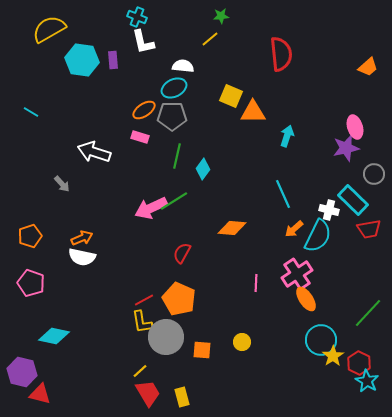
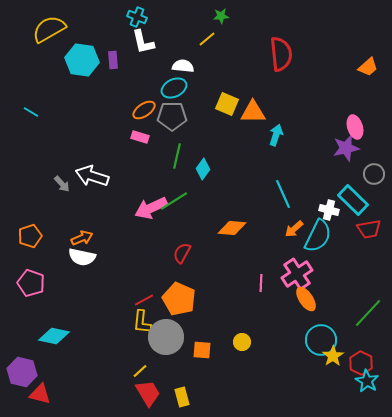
yellow line at (210, 39): moved 3 px left
yellow square at (231, 96): moved 4 px left, 8 px down
cyan arrow at (287, 136): moved 11 px left, 1 px up
white arrow at (94, 152): moved 2 px left, 24 px down
pink line at (256, 283): moved 5 px right
yellow L-shape at (142, 322): rotated 15 degrees clockwise
red hexagon at (359, 363): moved 2 px right
